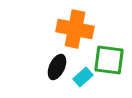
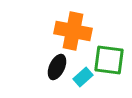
orange cross: moved 2 px left, 2 px down
